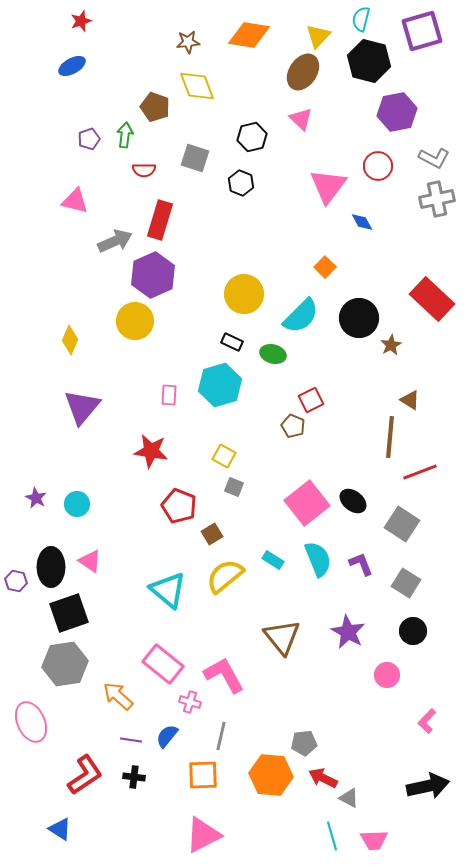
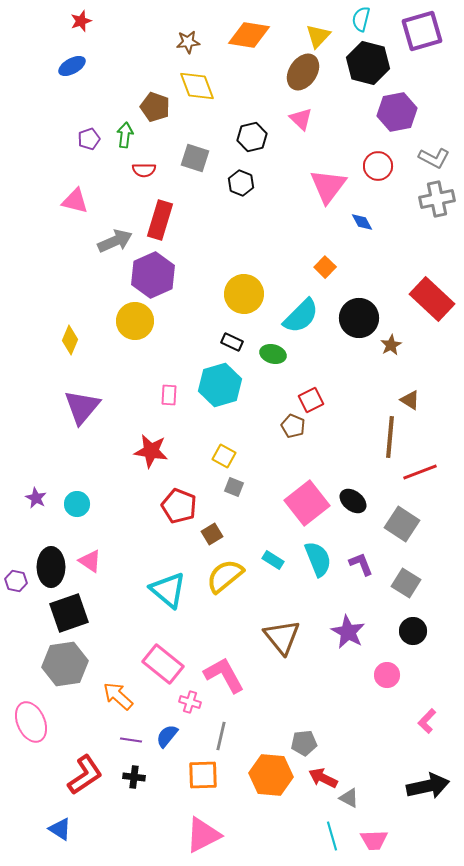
black hexagon at (369, 61): moved 1 px left, 2 px down
